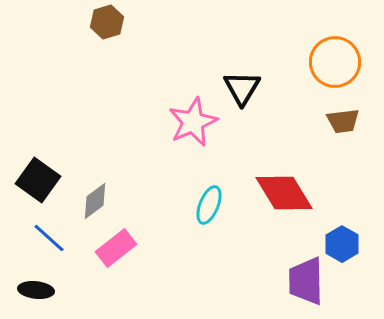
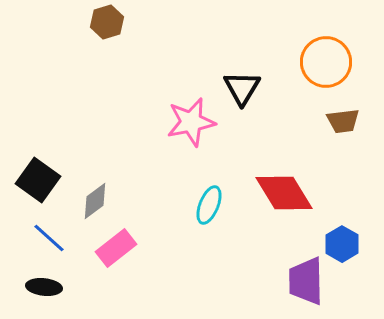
orange circle: moved 9 px left
pink star: moved 2 px left; rotated 12 degrees clockwise
black ellipse: moved 8 px right, 3 px up
